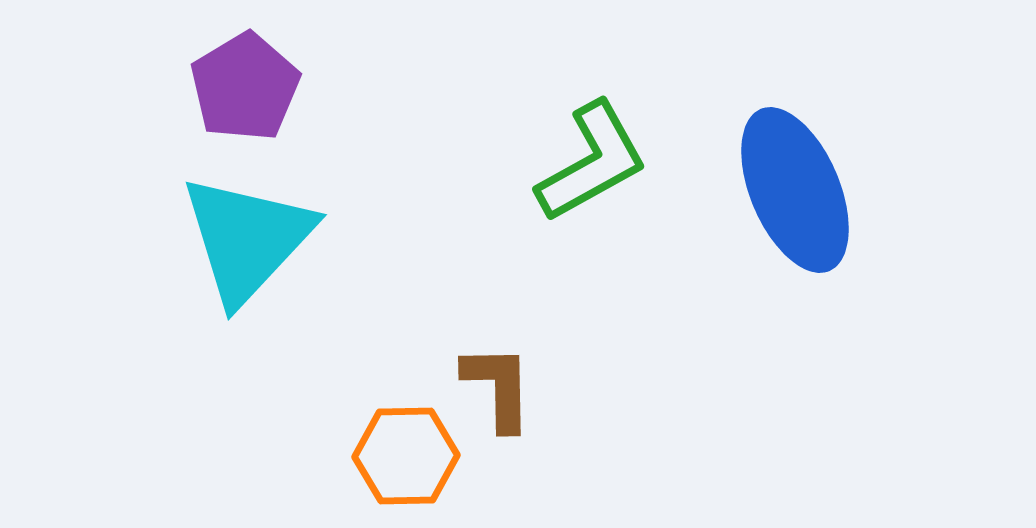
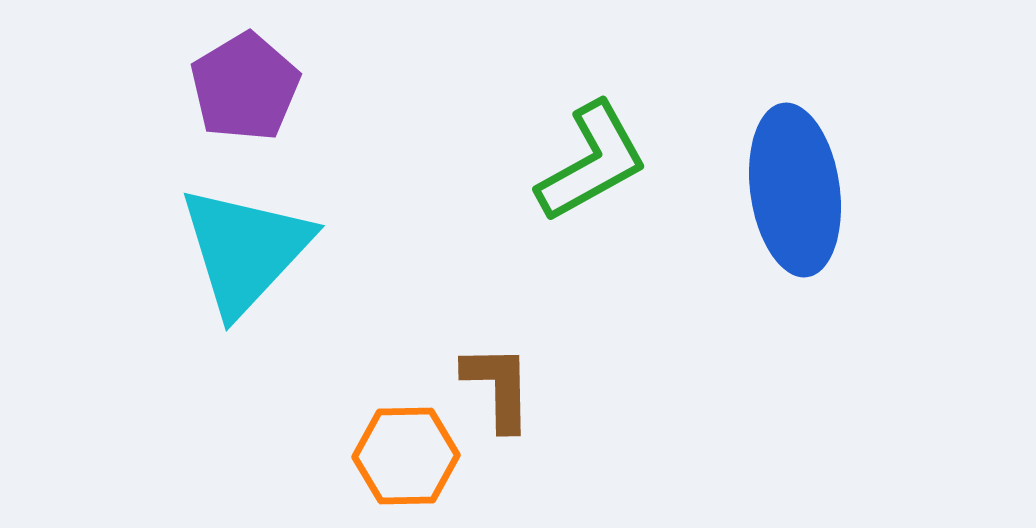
blue ellipse: rotated 15 degrees clockwise
cyan triangle: moved 2 px left, 11 px down
